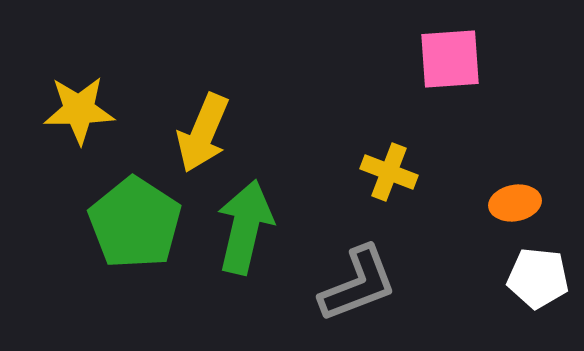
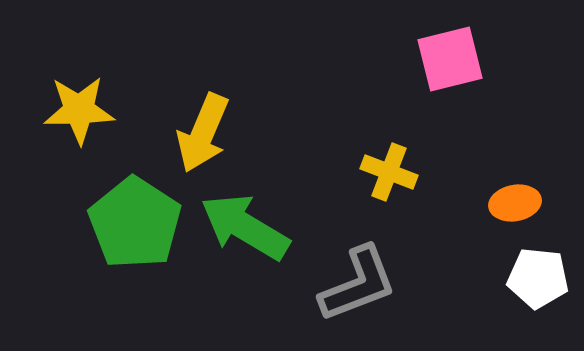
pink square: rotated 10 degrees counterclockwise
green arrow: rotated 72 degrees counterclockwise
